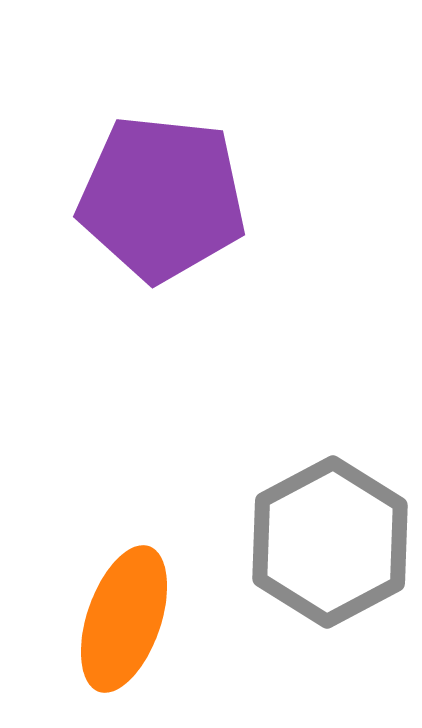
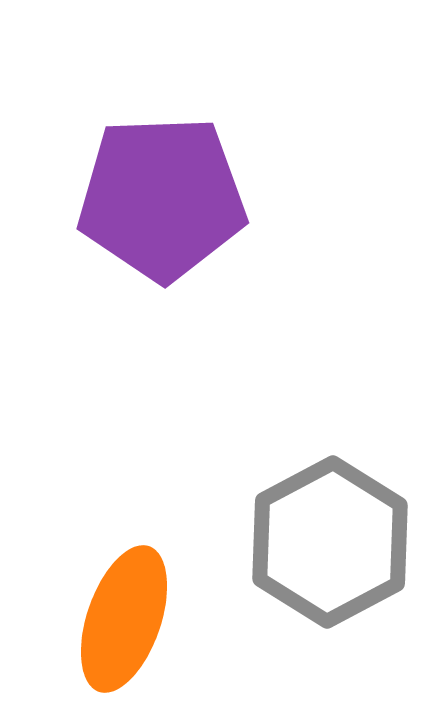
purple pentagon: rotated 8 degrees counterclockwise
